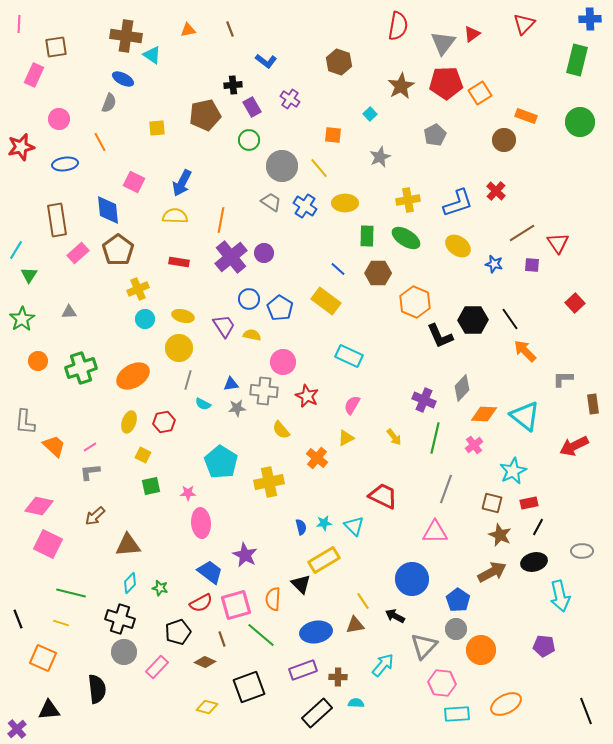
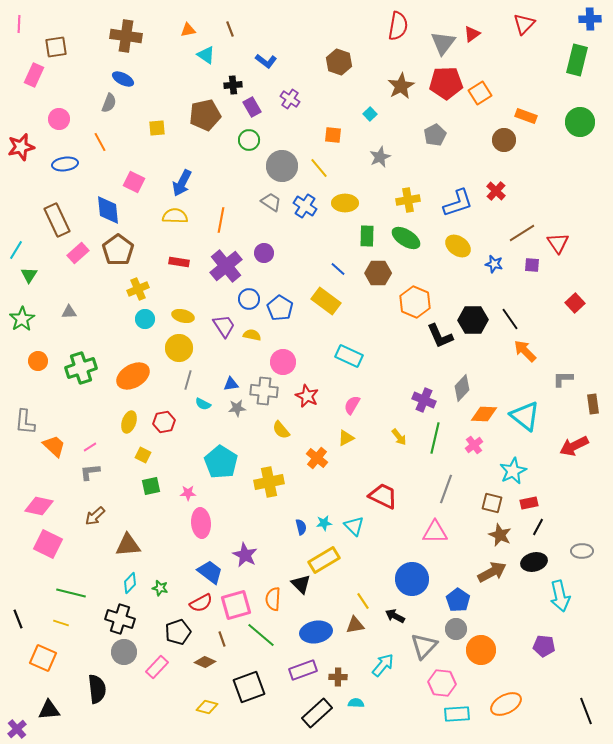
cyan triangle at (152, 55): moved 54 px right
brown rectangle at (57, 220): rotated 16 degrees counterclockwise
purple cross at (231, 257): moved 5 px left, 9 px down
yellow arrow at (394, 437): moved 5 px right
